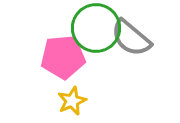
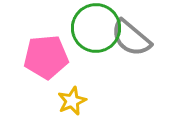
pink pentagon: moved 17 px left
